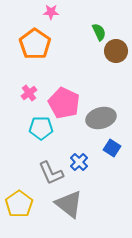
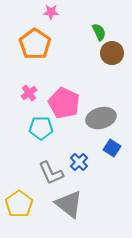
brown circle: moved 4 px left, 2 px down
